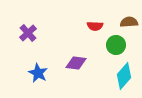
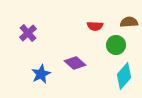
purple diamond: moved 1 px left; rotated 35 degrees clockwise
blue star: moved 3 px right, 1 px down; rotated 18 degrees clockwise
